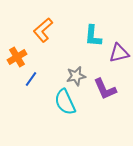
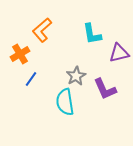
orange L-shape: moved 1 px left
cyan L-shape: moved 1 px left, 2 px up; rotated 15 degrees counterclockwise
orange cross: moved 3 px right, 3 px up
gray star: rotated 18 degrees counterclockwise
cyan semicircle: rotated 16 degrees clockwise
